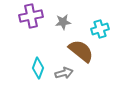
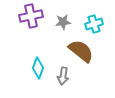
cyan cross: moved 6 px left, 5 px up
gray arrow: moved 1 px left, 3 px down; rotated 114 degrees clockwise
